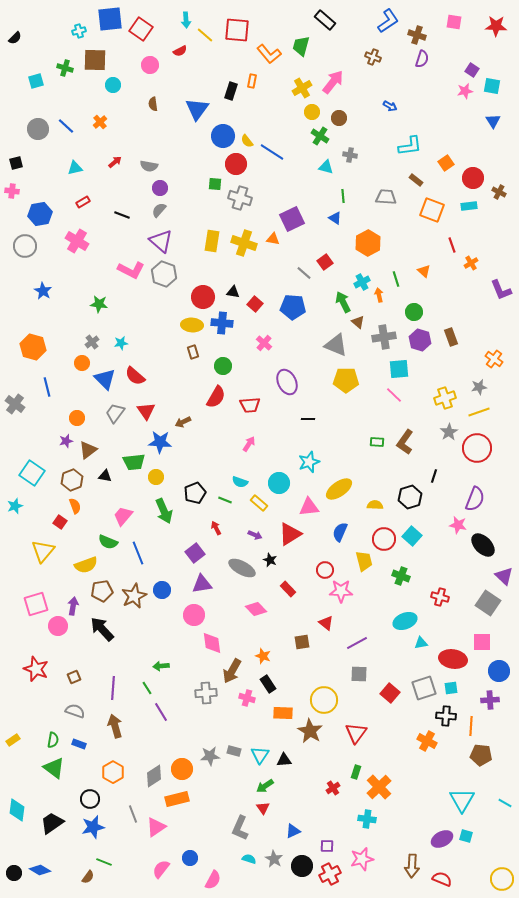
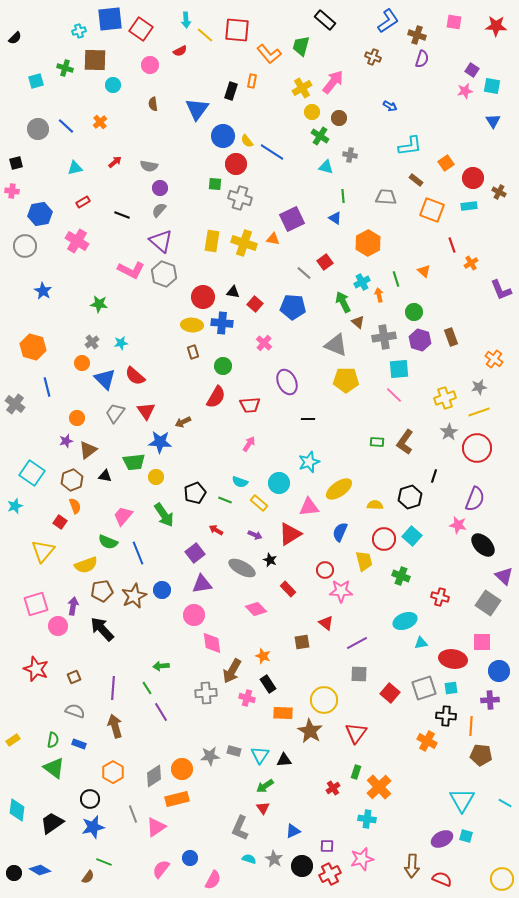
green arrow at (164, 511): moved 4 px down; rotated 10 degrees counterclockwise
red arrow at (216, 528): moved 2 px down; rotated 32 degrees counterclockwise
